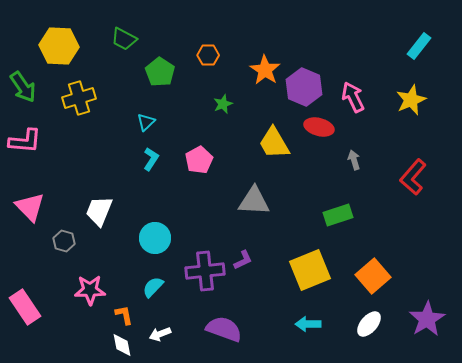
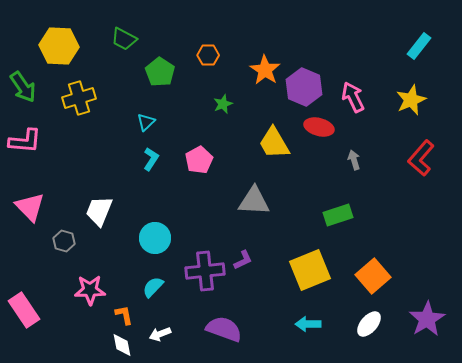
red L-shape: moved 8 px right, 19 px up
pink rectangle: moved 1 px left, 3 px down
